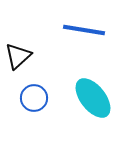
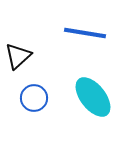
blue line: moved 1 px right, 3 px down
cyan ellipse: moved 1 px up
